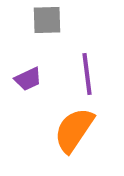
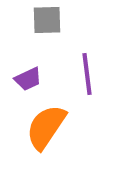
orange semicircle: moved 28 px left, 3 px up
